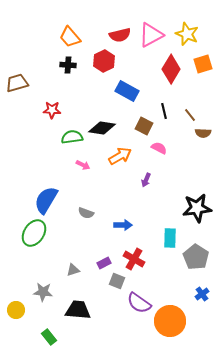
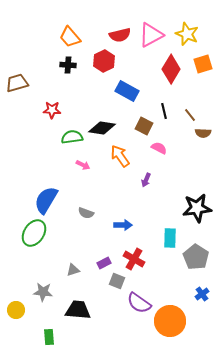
orange arrow: rotated 95 degrees counterclockwise
green rectangle: rotated 35 degrees clockwise
